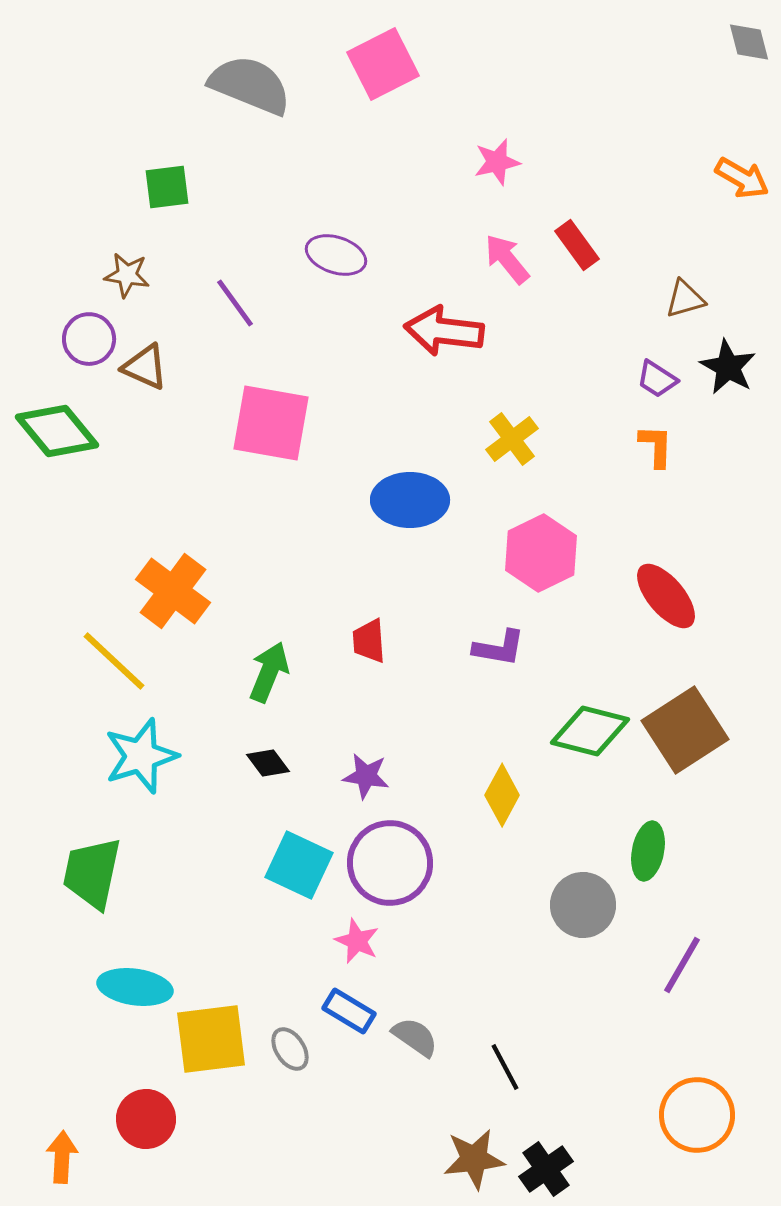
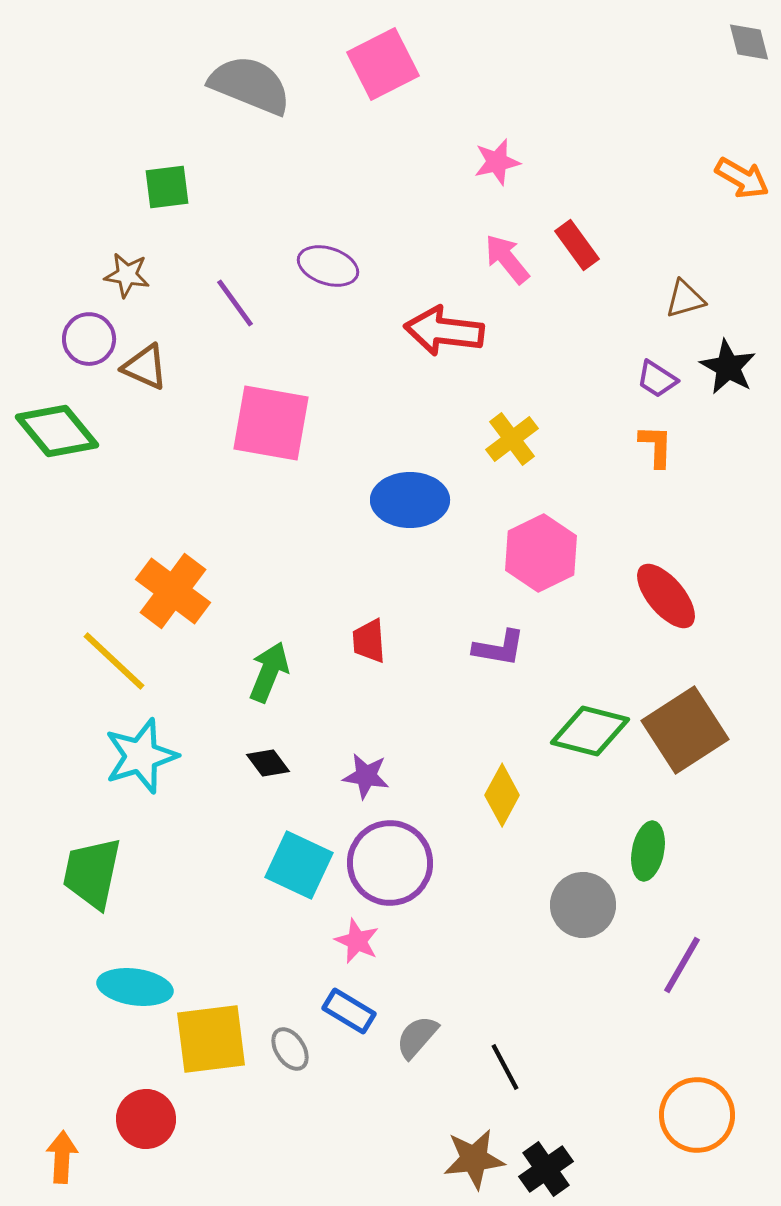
purple ellipse at (336, 255): moved 8 px left, 11 px down
gray semicircle at (415, 1037): moved 2 px right; rotated 84 degrees counterclockwise
